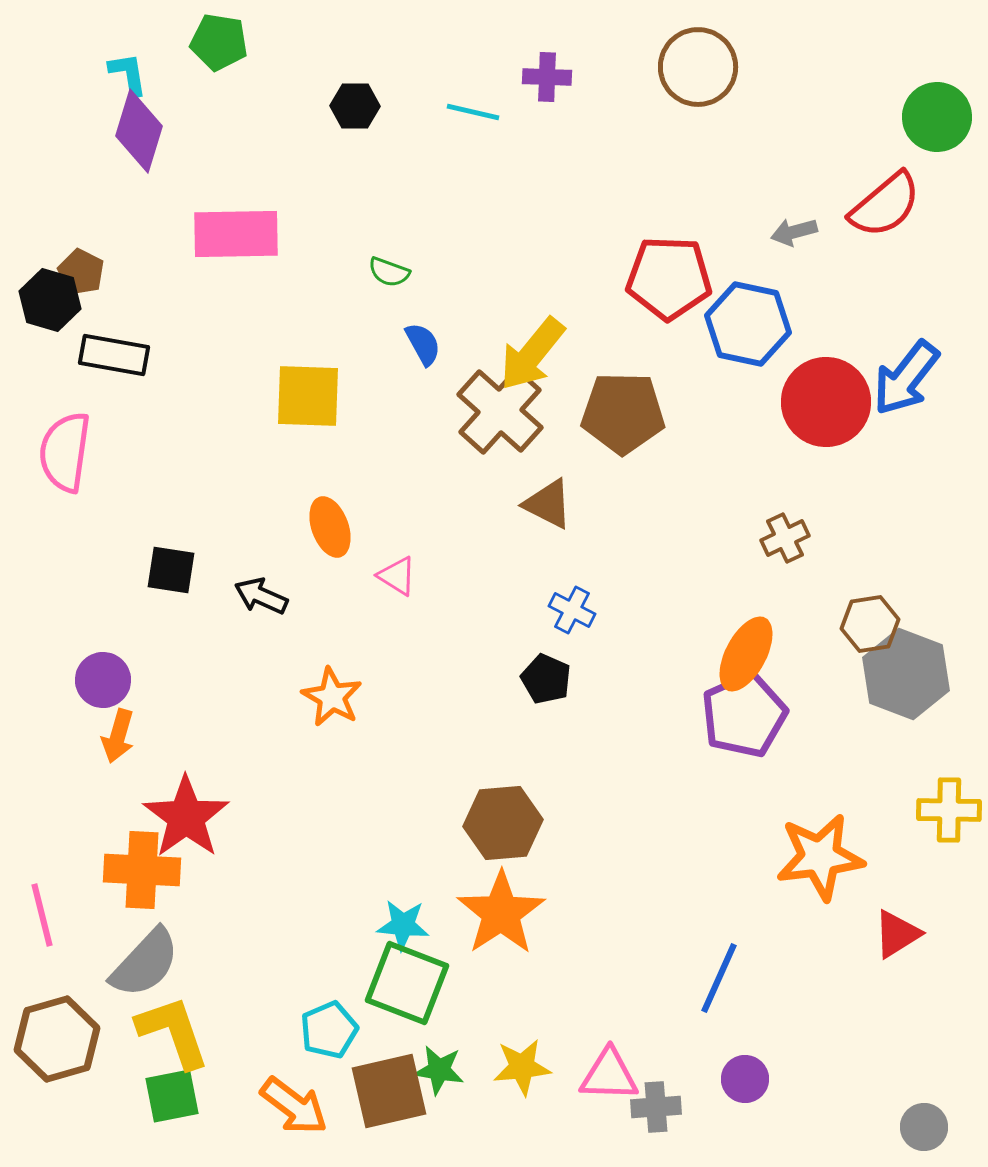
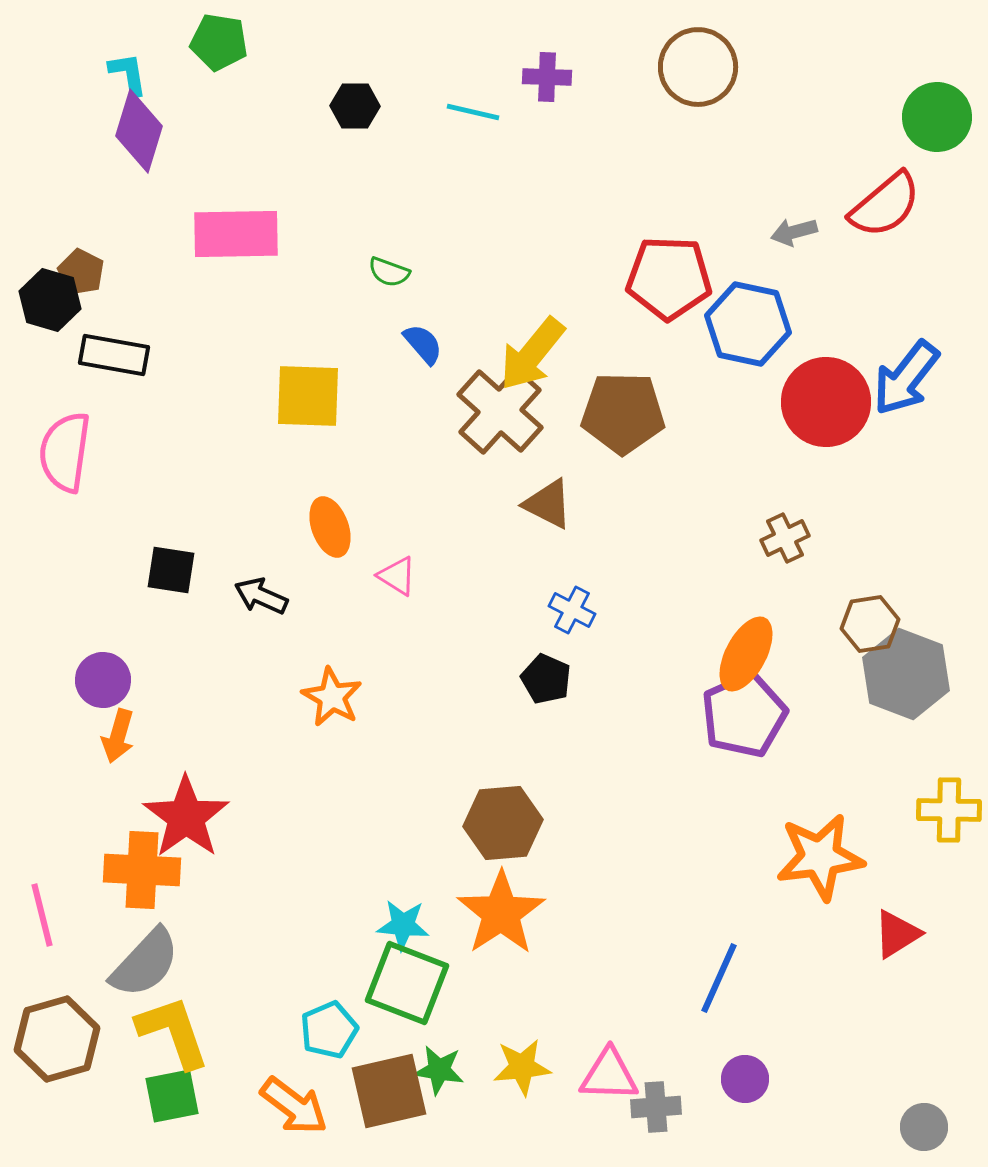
blue semicircle at (423, 344): rotated 12 degrees counterclockwise
